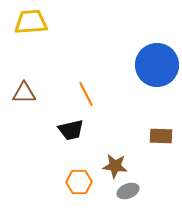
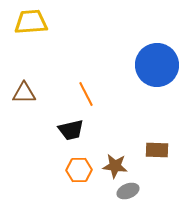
brown rectangle: moved 4 px left, 14 px down
orange hexagon: moved 12 px up
